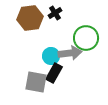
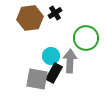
gray arrow: moved 8 px down; rotated 80 degrees counterclockwise
gray square: moved 1 px right, 3 px up
